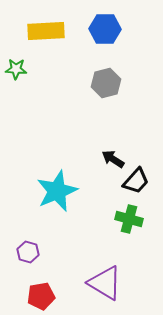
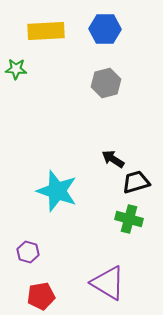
black trapezoid: moved 1 px down; rotated 148 degrees counterclockwise
cyan star: rotated 30 degrees counterclockwise
purple triangle: moved 3 px right
